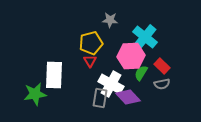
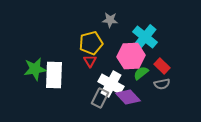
green semicircle: rotated 21 degrees clockwise
green star: moved 25 px up
gray rectangle: rotated 18 degrees clockwise
